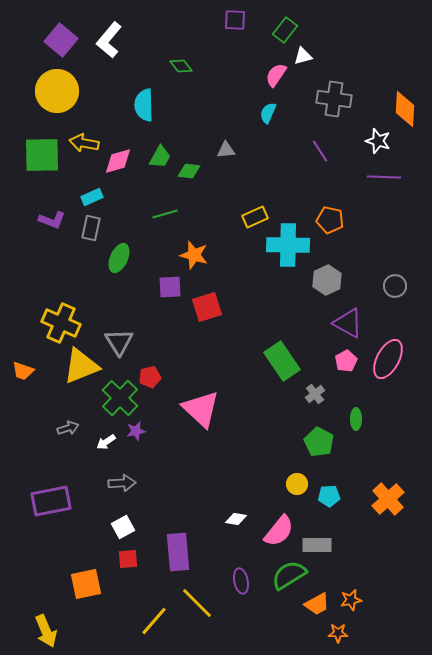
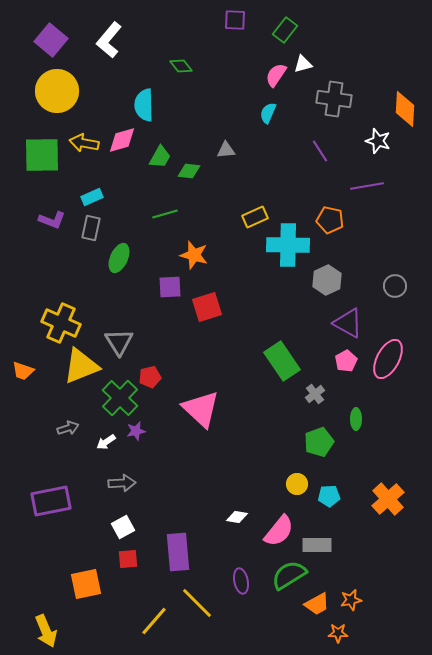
purple square at (61, 40): moved 10 px left
white triangle at (303, 56): moved 8 px down
pink diamond at (118, 161): moved 4 px right, 21 px up
purple line at (384, 177): moved 17 px left, 9 px down; rotated 12 degrees counterclockwise
green pentagon at (319, 442): rotated 24 degrees clockwise
white diamond at (236, 519): moved 1 px right, 2 px up
